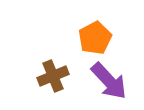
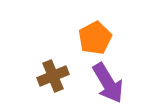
purple arrow: moved 1 px left, 2 px down; rotated 12 degrees clockwise
